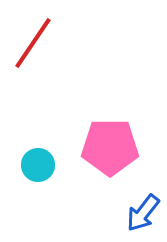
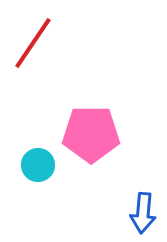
pink pentagon: moved 19 px left, 13 px up
blue arrow: rotated 33 degrees counterclockwise
